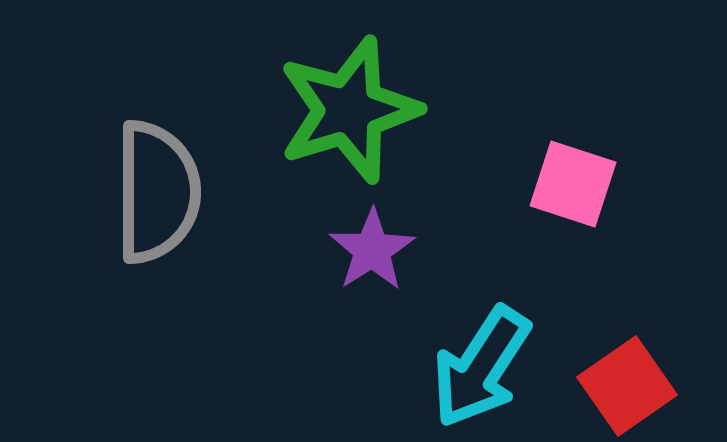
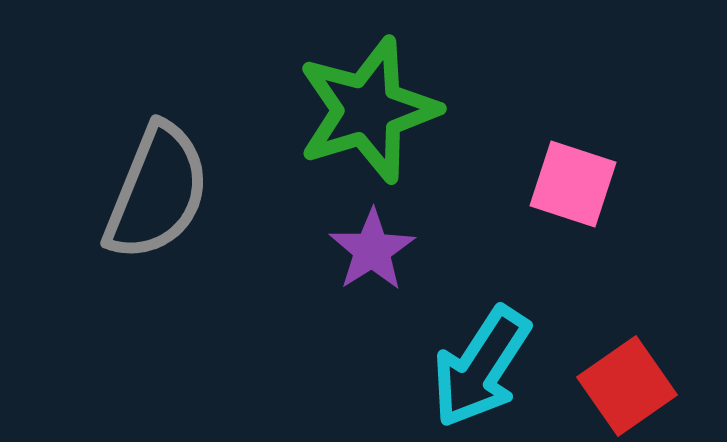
green star: moved 19 px right
gray semicircle: rotated 22 degrees clockwise
